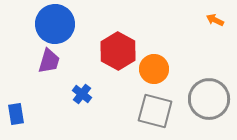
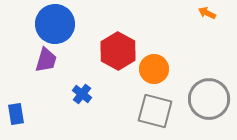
orange arrow: moved 8 px left, 7 px up
purple trapezoid: moved 3 px left, 1 px up
